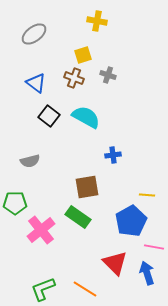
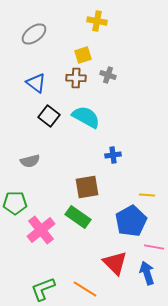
brown cross: moved 2 px right; rotated 18 degrees counterclockwise
